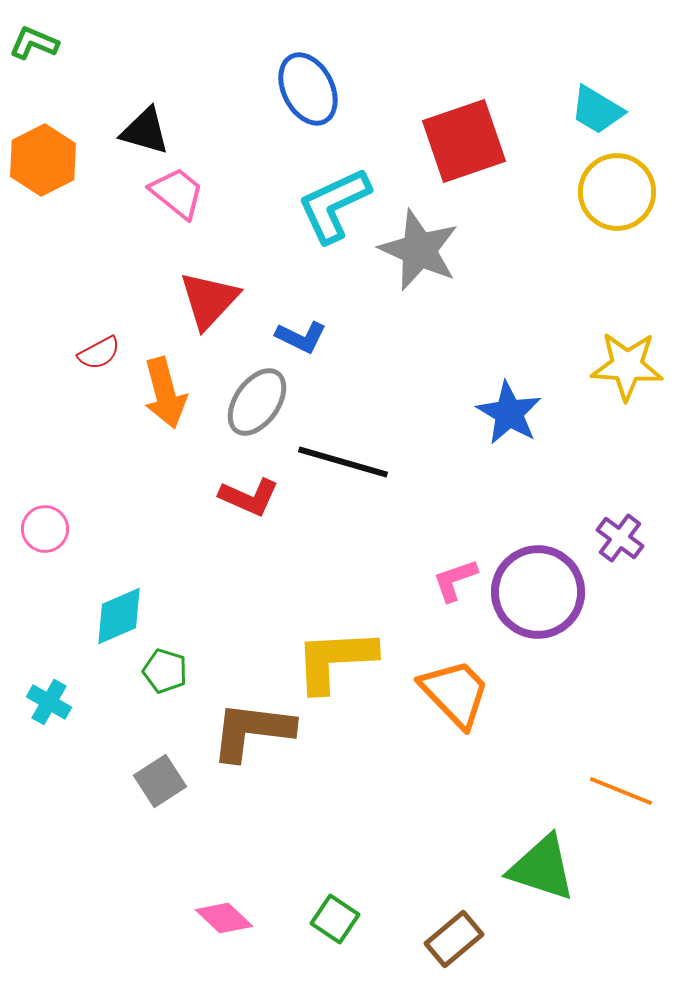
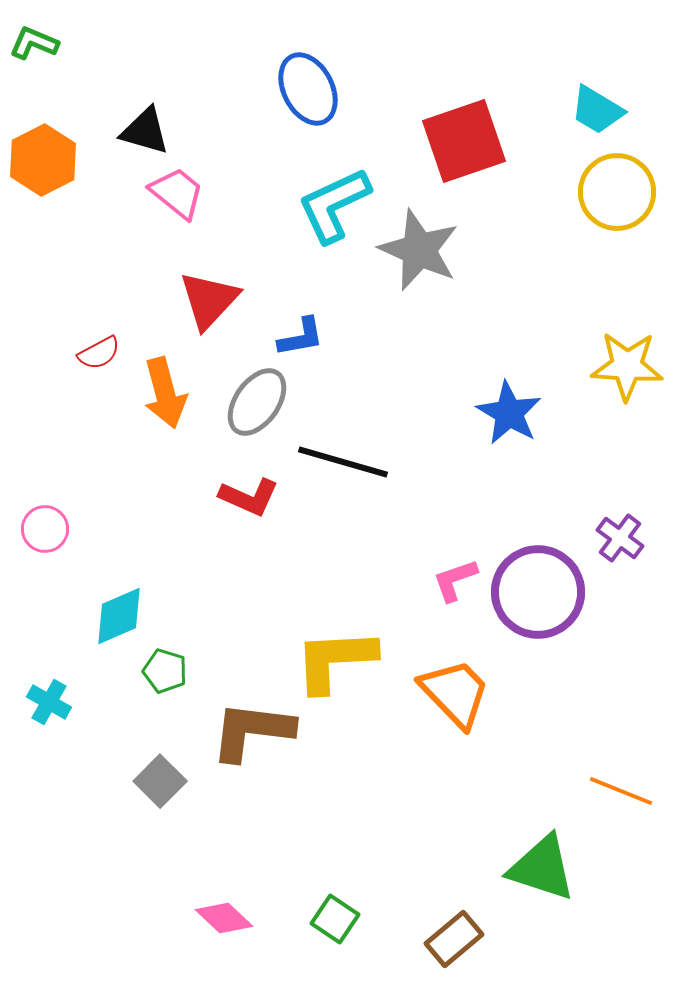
blue L-shape: rotated 36 degrees counterclockwise
gray square: rotated 12 degrees counterclockwise
